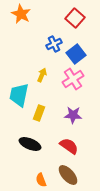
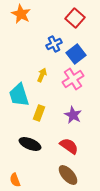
cyan trapezoid: rotated 30 degrees counterclockwise
purple star: rotated 24 degrees clockwise
orange semicircle: moved 26 px left
